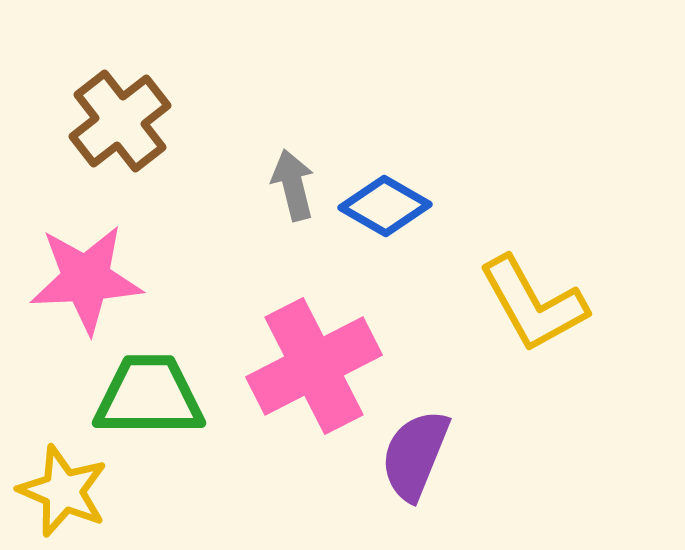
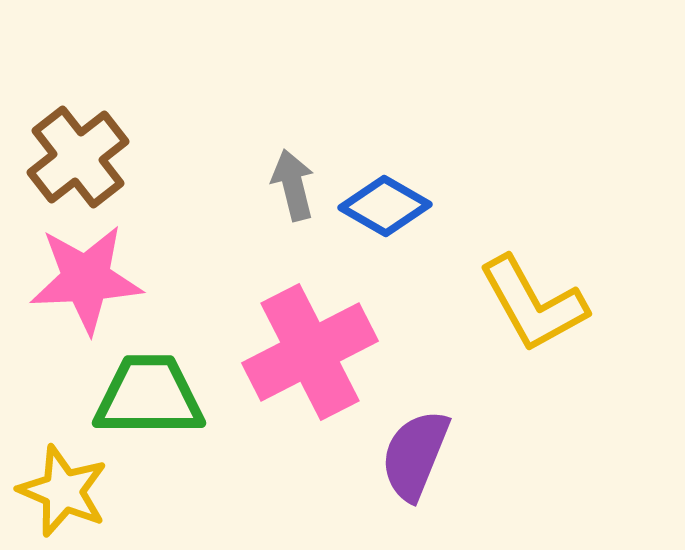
brown cross: moved 42 px left, 36 px down
pink cross: moved 4 px left, 14 px up
